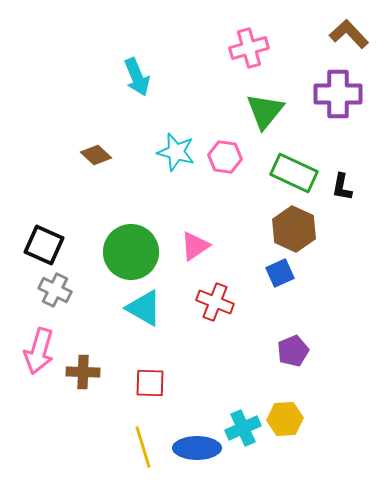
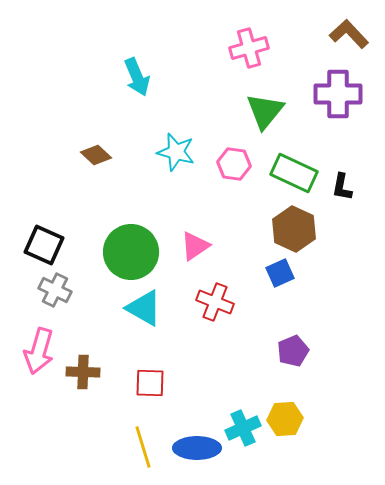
pink hexagon: moved 9 px right, 7 px down
